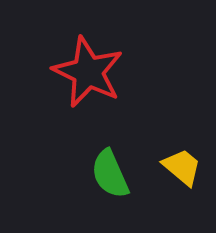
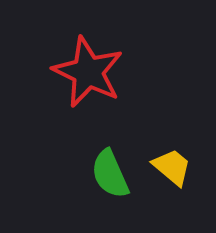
yellow trapezoid: moved 10 px left
